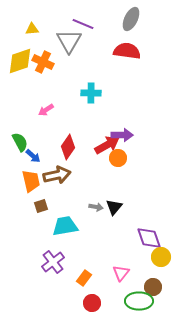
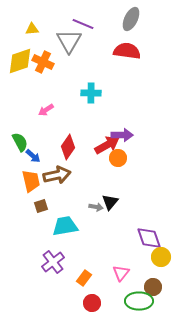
black triangle: moved 4 px left, 5 px up
